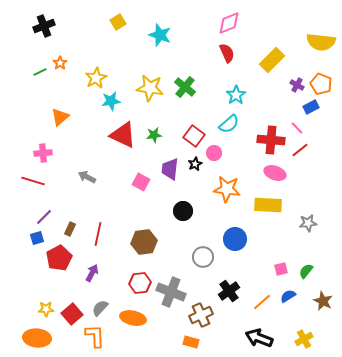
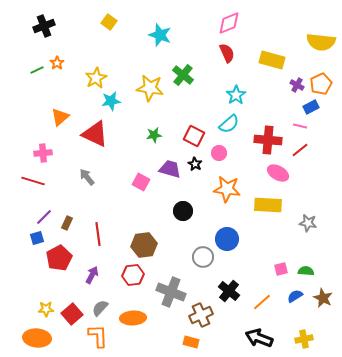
yellow square at (118, 22): moved 9 px left; rotated 21 degrees counterclockwise
yellow rectangle at (272, 60): rotated 60 degrees clockwise
orange star at (60, 63): moved 3 px left
green line at (40, 72): moved 3 px left, 2 px up
orange pentagon at (321, 84): rotated 25 degrees clockwise
green cross at (185, 87): moved 2 px left, 12 px up
pink line at (297, 128): moved 3 px right, 2 px up; rotated 32 degrees counterclockwise
red triangle at (123, 135): moved 28 px left, 1 px up
red square at (194, 136): rotated 10 degrees counterclockwise
red cross at (271, 140): moved 3 px left
pink circle at (214, 153): moved 5 px right
black star at (195, 164): rotated 16 degrees counterclockwise
purple trapezoid at (170, 169): rotated 100 degrees clockwise
pink ellipse at (275, 173): moved 3 px right; rotated 10 degrees clockwise
gray arrow at (87, 177): rotated 24 degrees clockwise
gray star at (308, 223): rotated 18 degrees clockwise
brown rectangle at (70, 229): moved 3 px left, 6 px up
red line at (98, 234): rotated 20 degrees counterclockwise
blue circle at (235, 239): moved 8 px left
brown hexagon at (144, 242): moved 3 px down
green semicircle at (306, 271): rotated 56 degrees clockwise
purple arrow at (92, 273): moved 2 px down
red hexagon at (140, 283): moved 7 px left, 8 px up
black cross at (229, 291): rotated 15 degrees counterclockwise
blue semicircle at (288, 296): moved 7 px right
brown star at (323, 301): moved 3 px up
orange ellipse at (133, 318): rotated 15 degrees counterclockwise
orange L-shape at (95, 336): moved 3 px right
yellow cross at (304, 339): rotated 18 degrees clockwise
